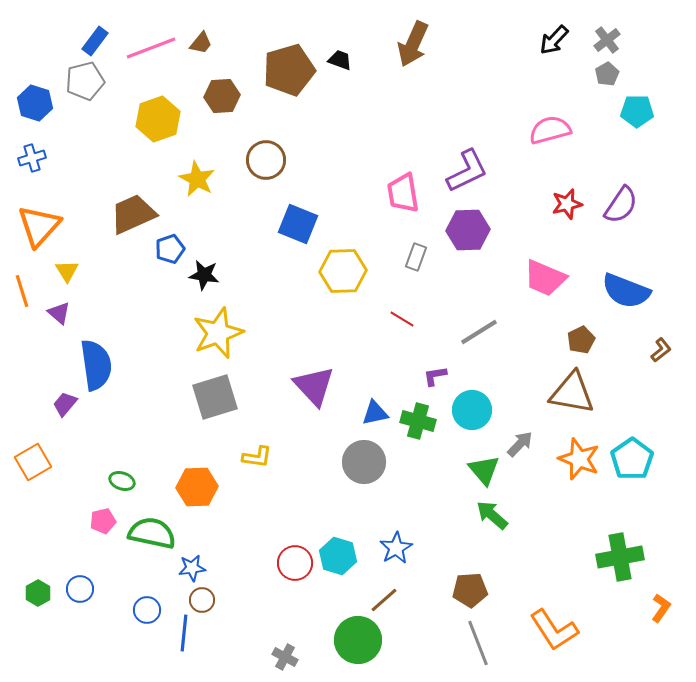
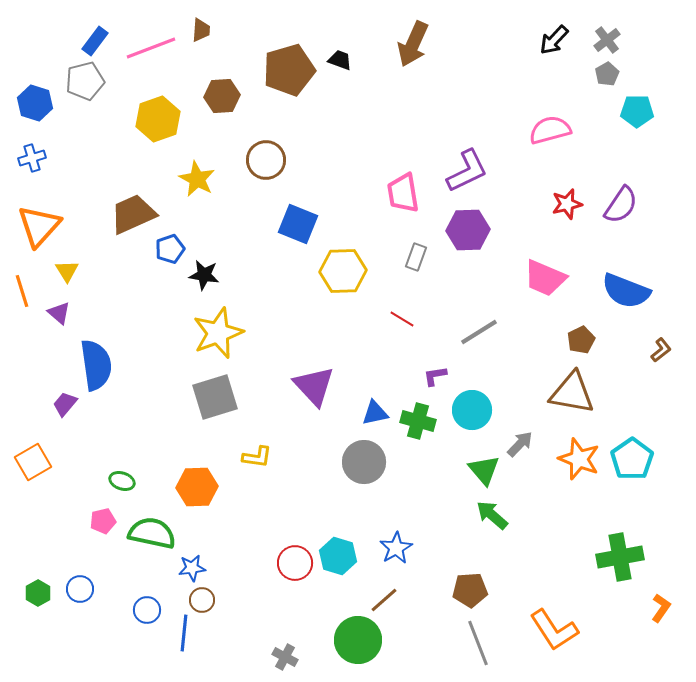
brown trapezoid at (201, 43): moved 13 px up; rotated 35 degrees counterclockwise
